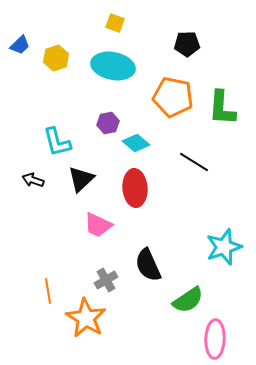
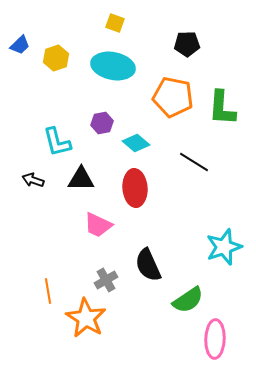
purple hexagon: moved 6 px left
black triangle: rotated 44 degrees clockwise
